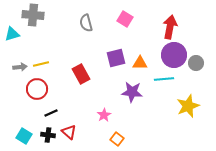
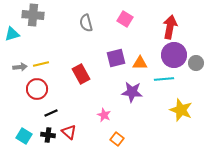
yellow star: moved 7 px left, 4 px down; rotated 30 degrees counterclockwise
pink star: rotated 16 degrees counterclockwise
